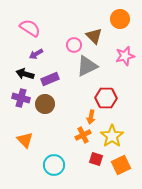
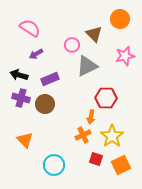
brown triangle: moved 2 px up
pink circle: moved 2 px left
black arrow: moved 6 px left, 1 px down
